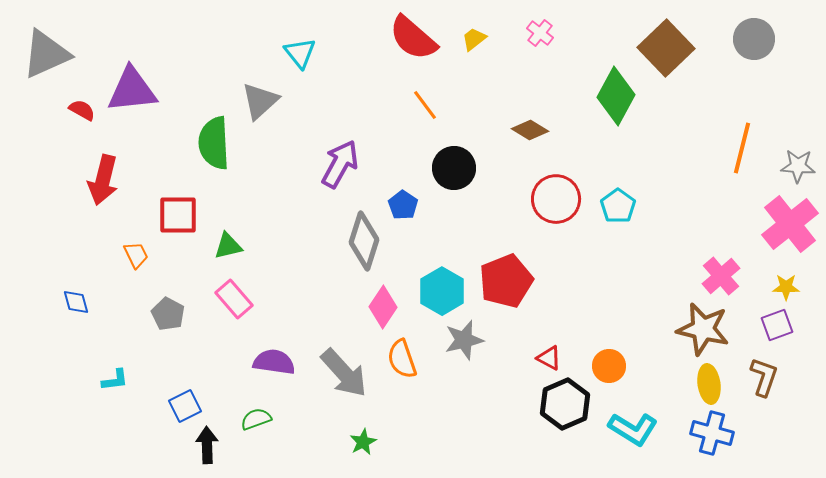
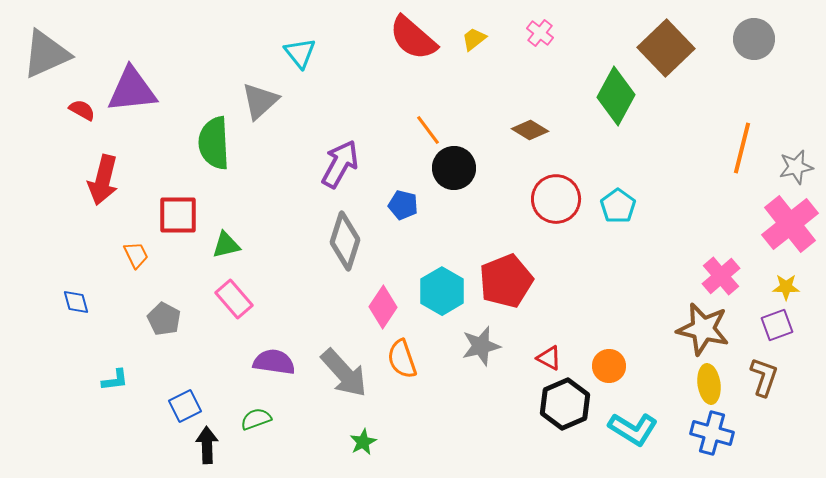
orange line at (425, 105): moved 3 px right, 25 px down
gray star at (798, 166): moved 2 px left, 1 px down; rotated 16 degrees counterclockwise
blue pentagon at (403, 205): rotated 20 degrees counterclockwise
gray diamond at (364, 241): moved 19 px left
green triangle at (228, 246): moved 2 px left, 1 px up
gray pentagon at (168, 314): moved 4 px left, 5 px down
gray star at (464, 340): moved 17 px right, 6 px down
